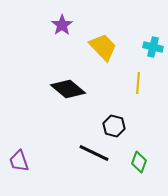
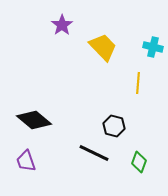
black diamond: moved 34 px left, 31 px down
purple trapezoid: moved 7 px right
